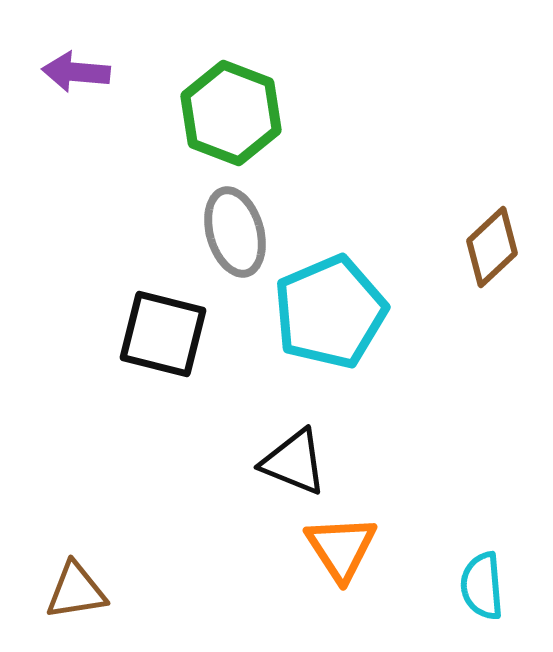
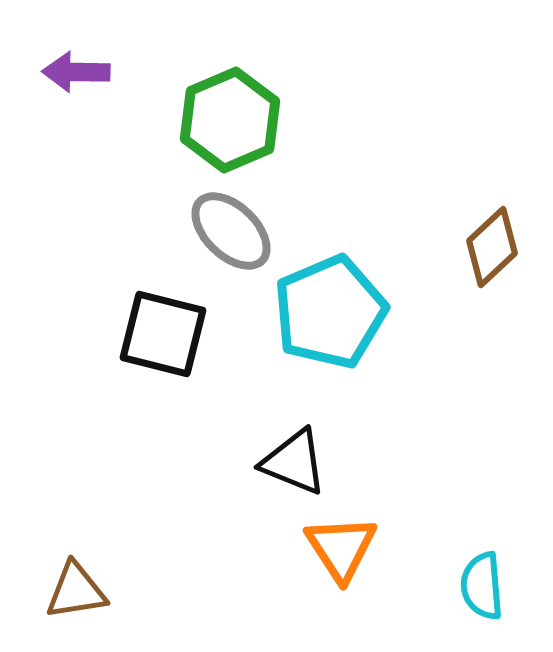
purple arrow: rotated 4 degrees counterclockwise
green hexagon: moved 1 px left, 7 px down; rotated 16 degrees clockwise
gray ellipse: moved 4 px left, 1 px up; rotated 30 degrees counterclockwise
